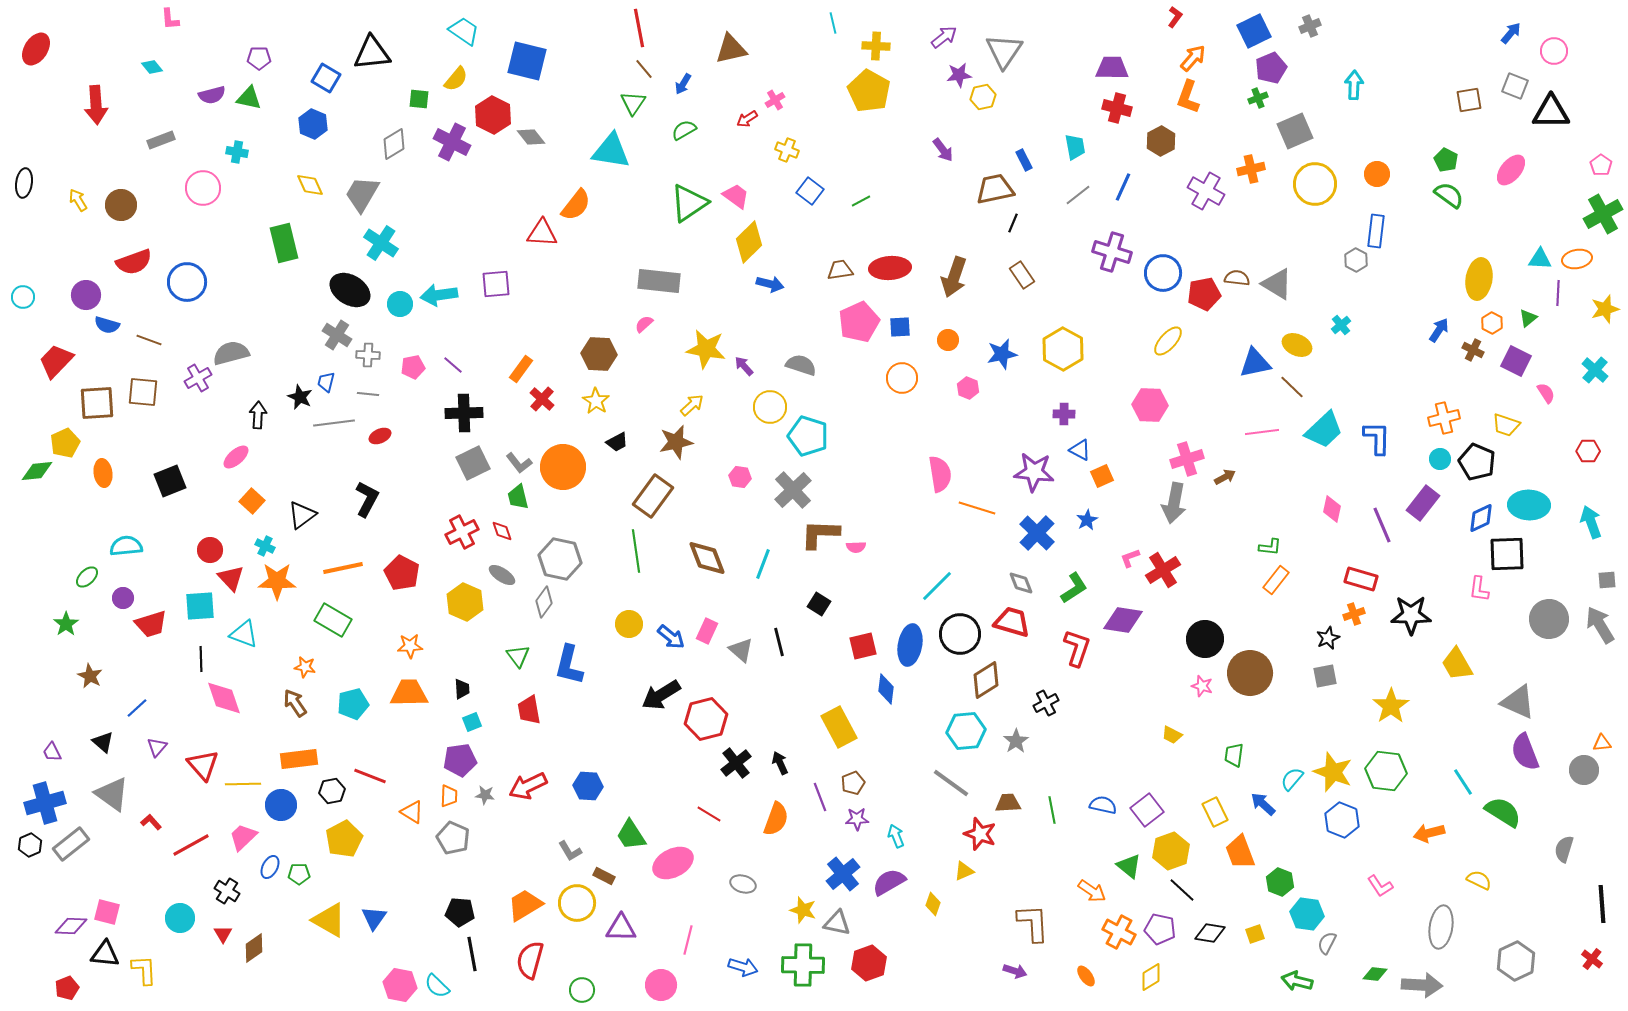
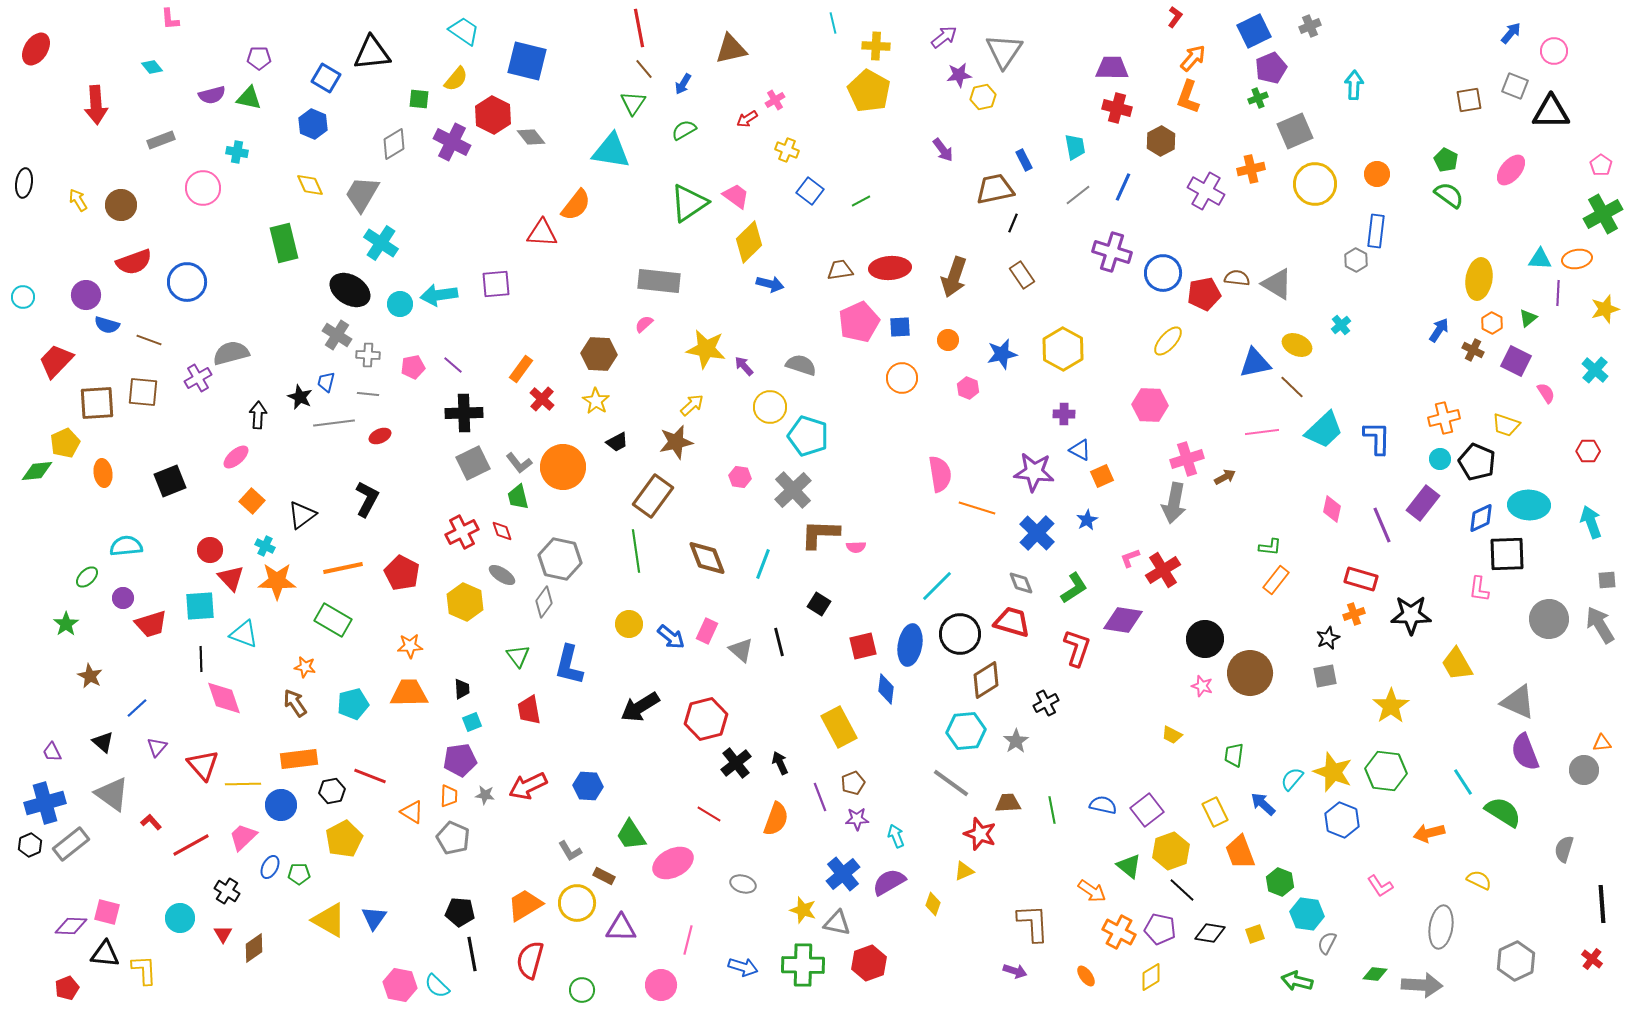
black arrow at (661, 695): moved 21 px left, 12 px down
